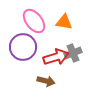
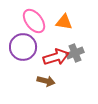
gray cross: moved 2 px right
